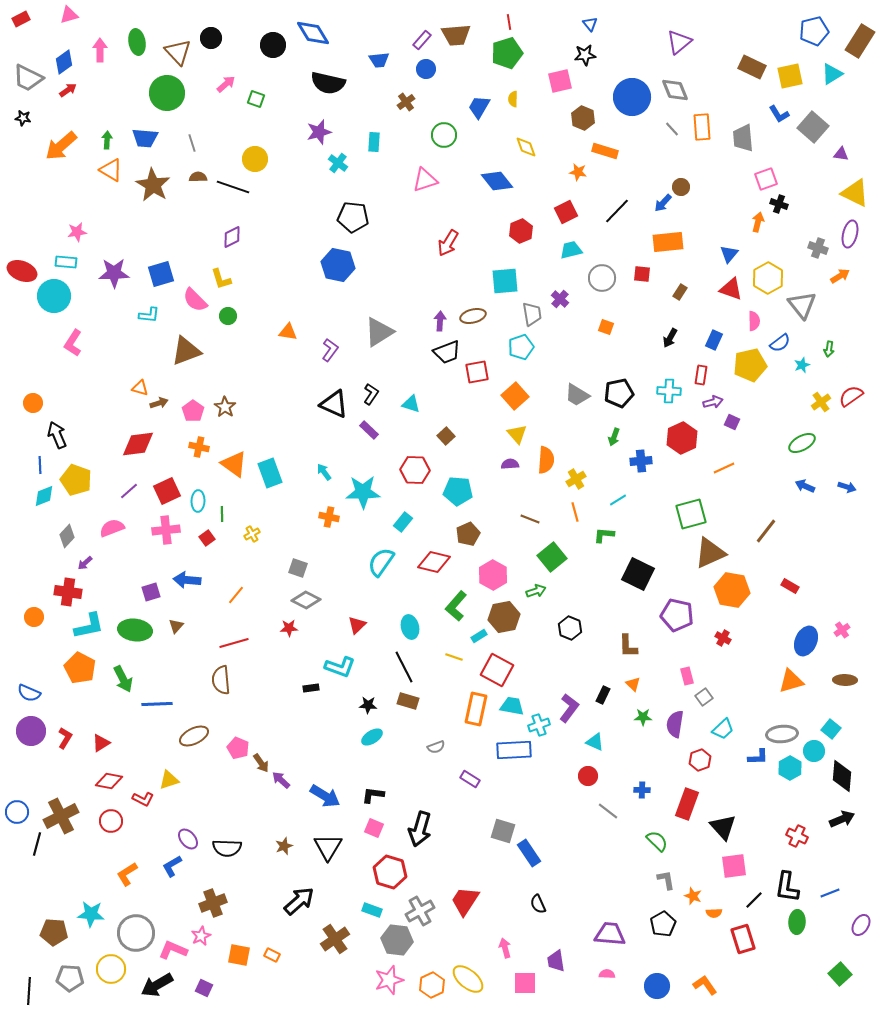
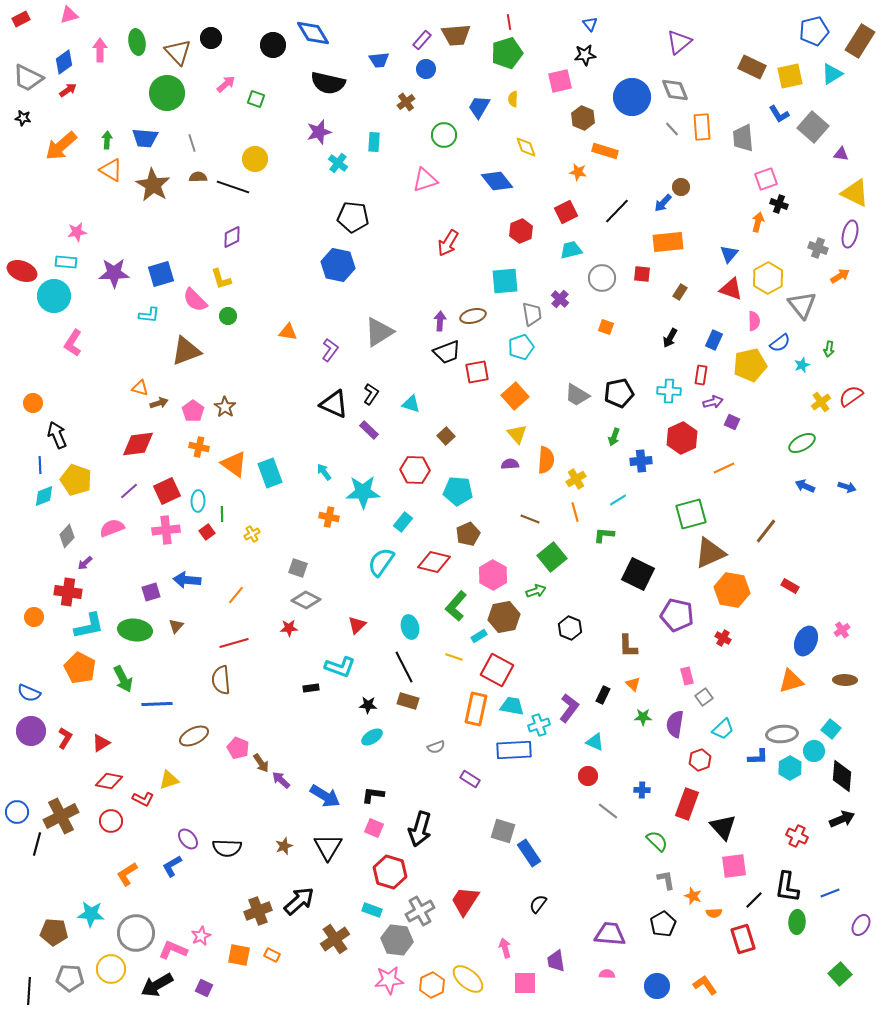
red square at (207, 538): moved 6 px up
brown cross at (213, 903): moved 45 px right, 8 px down
black semicircle at (538, 904): rotated 60 degrees clockwise
pink star at (389, 980): rotated 12 degrees clockwise
